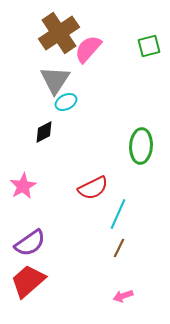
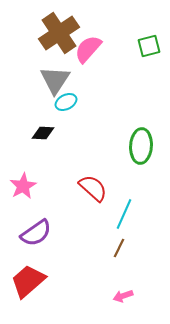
black diamond: moved 1 px left, 1 px down; rotated 30 degrees clockwise
red semicircle: rotated 112 degrees counterclockwise
cyan line: moved 6 px right
purple semicircle: moved 6 px right, 10 px up
